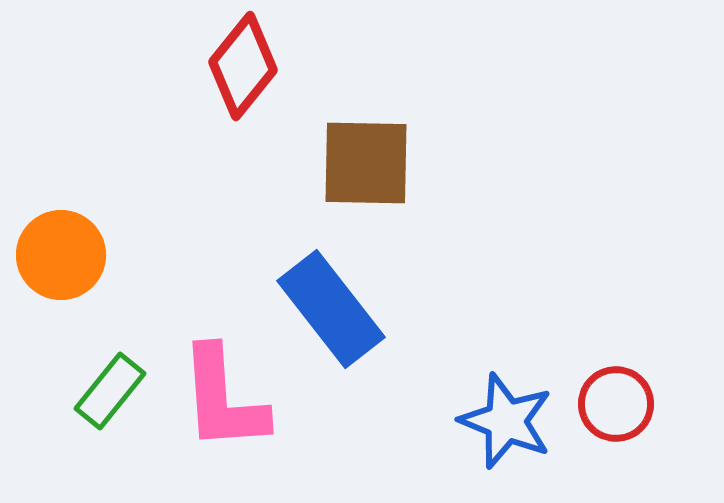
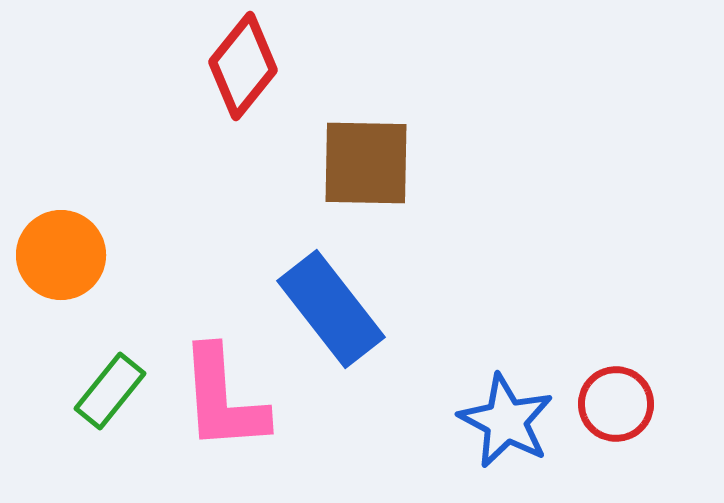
blue star: rotated 6 degrees clockwise
